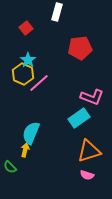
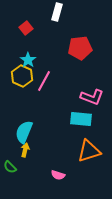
yellow hexagon: moved 1 px left, 2 px down
pink line: moved 5 px right, 2 px up; rotated 20 degrees counterclockwise
cyan rectangle: moved 2 px right, 1 px down; rotated 40 degrees clockwise
cyan semicircle: moved 7 px left, 1 px up
pink semicircle: moved 29 px left
